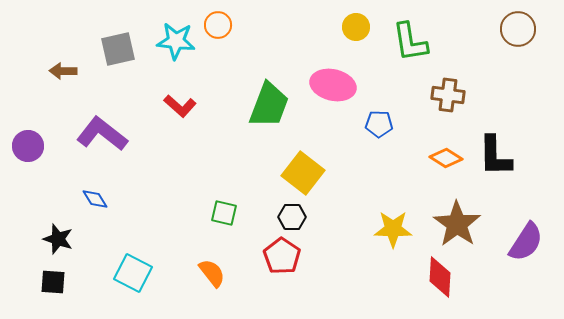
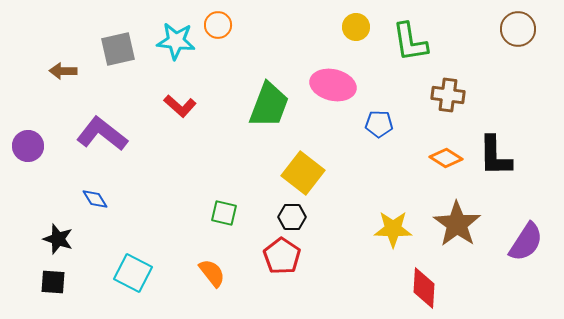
red diamond: moved 16 px left, 11 px down
